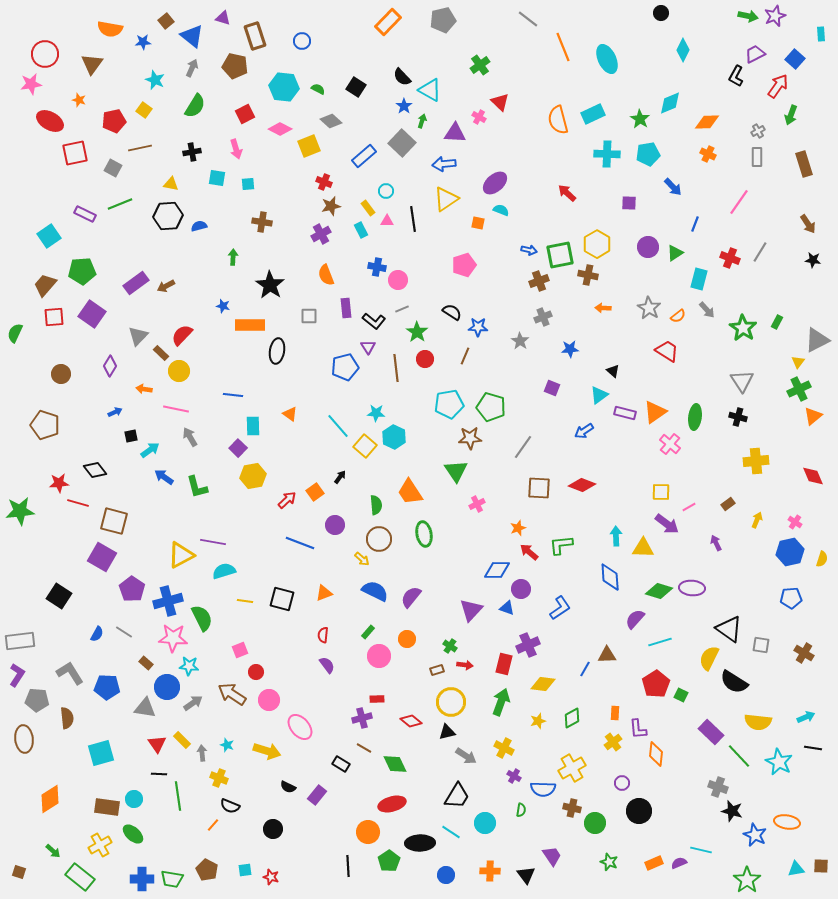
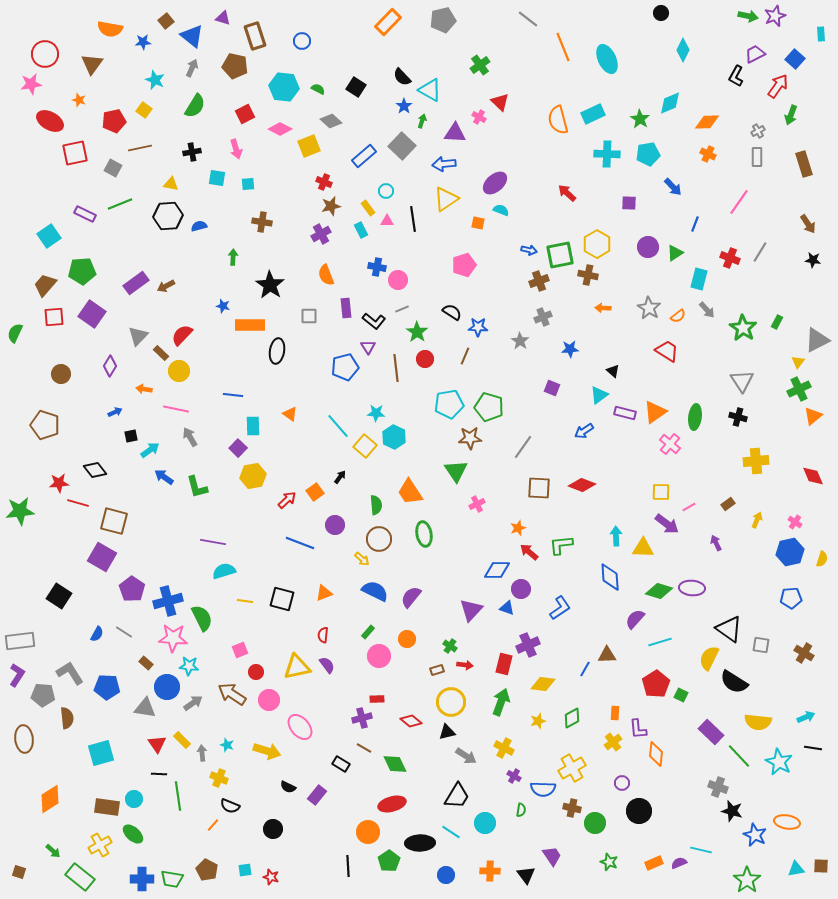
gray square at (402, 143): moved 3 px down
green pentagon at (491, 407): moved 2 px left
yellow triangle at (181, 555): moved 116 px right, 112 px down; rotated 16 degrees clockwise
gray pentagon at (37, 700): moved 6 px right, 5 px up
